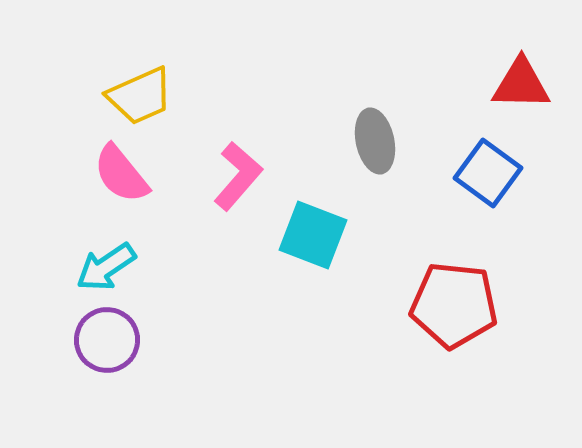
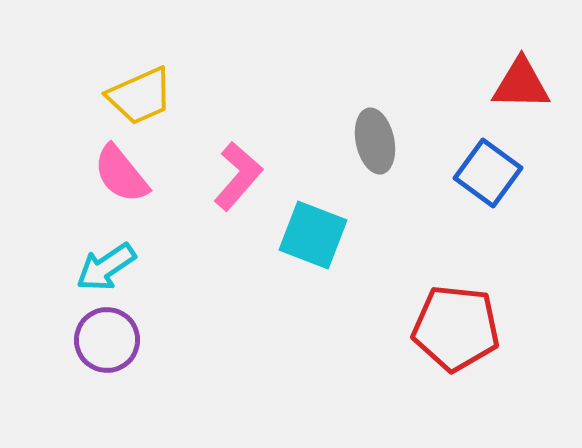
red pentagon: moved 2 px right, 23 px down
